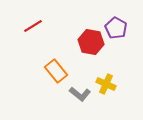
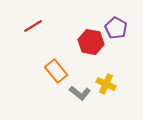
gray L-shape: moved 1 px up
